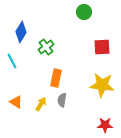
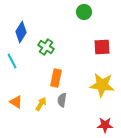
green cross: rotated 21 degrees counterclockwise
